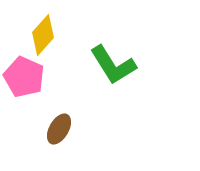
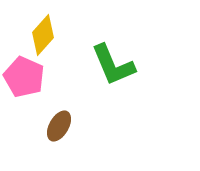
green L-shape: rotated 9 degrees clockwise
brown ellipse: moved 3 px up
